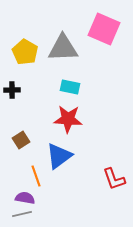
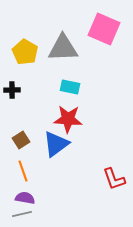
blue triangle: moved 3 px left, 12 px up
orange line: moved 13 px left, 5 px up
